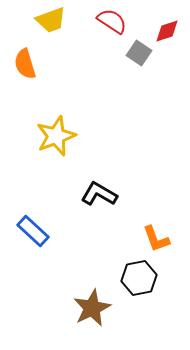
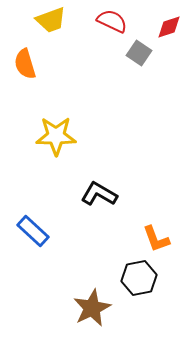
red semicircle: rotated 8 degrees counterclockwise
red diamond: moved 2 px right, 4 px up
yellow star: rotated 21 degrees clockwise
